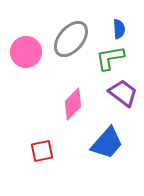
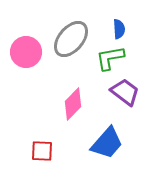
purple trapezoid: moved 2 px right, 1 px up
red square: rotated 15 degrees clockwise
